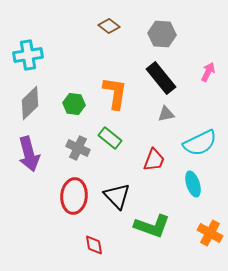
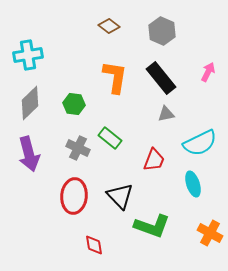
gray hexagon: moved 3 px up; rotated 20 degrees clockwise
orange L-shape: moved 16 px up
black triangle: moved 3 px right
